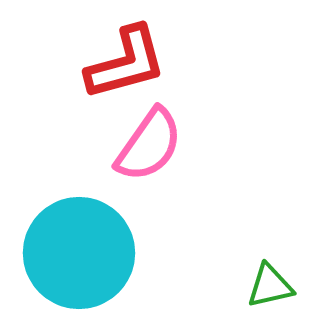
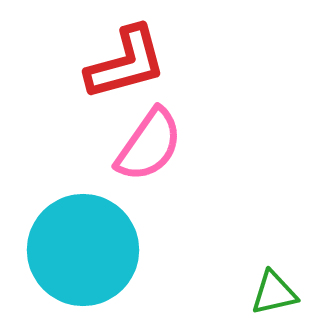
cyan circle: moved 4 px right, 3 px up
green triangle: moved 4 px right, 7 px down
